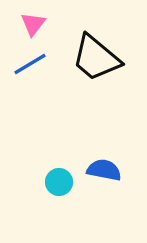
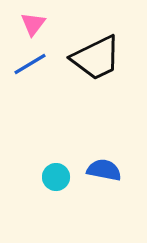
black trapezoid: rotated 66 degrees counterclockwise
cyan circle: moved 3 px left, 5 px up
